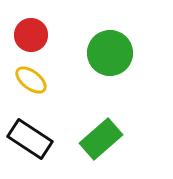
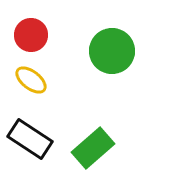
green circle: moved 2 px right, 2 px up
green rectangle: moved 8 px left, 9 px down
